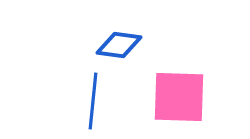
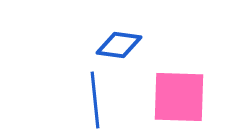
blue line: moved 2 px right, 1 px up; rotated 12 degrees counterclockwise
